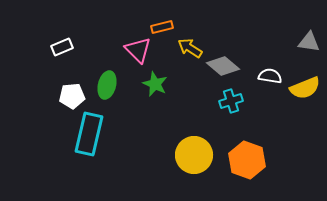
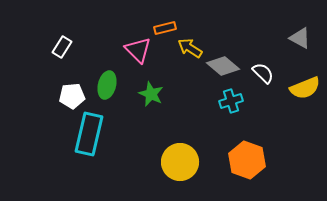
orange rectangle: moved 3 px right, 1 px down
gray triangle: moved 9 px left, 4 px up; rotated 20 degrees clockwise
white rectangle: rotated 35 degrees counterclockwise
white semicircle: moved 7 px left, 3 px up; rotated 35 degrees clockwise
green star: moved 4 px left, 10 px down
yellow circle: moved 14 px left, 7 px down
